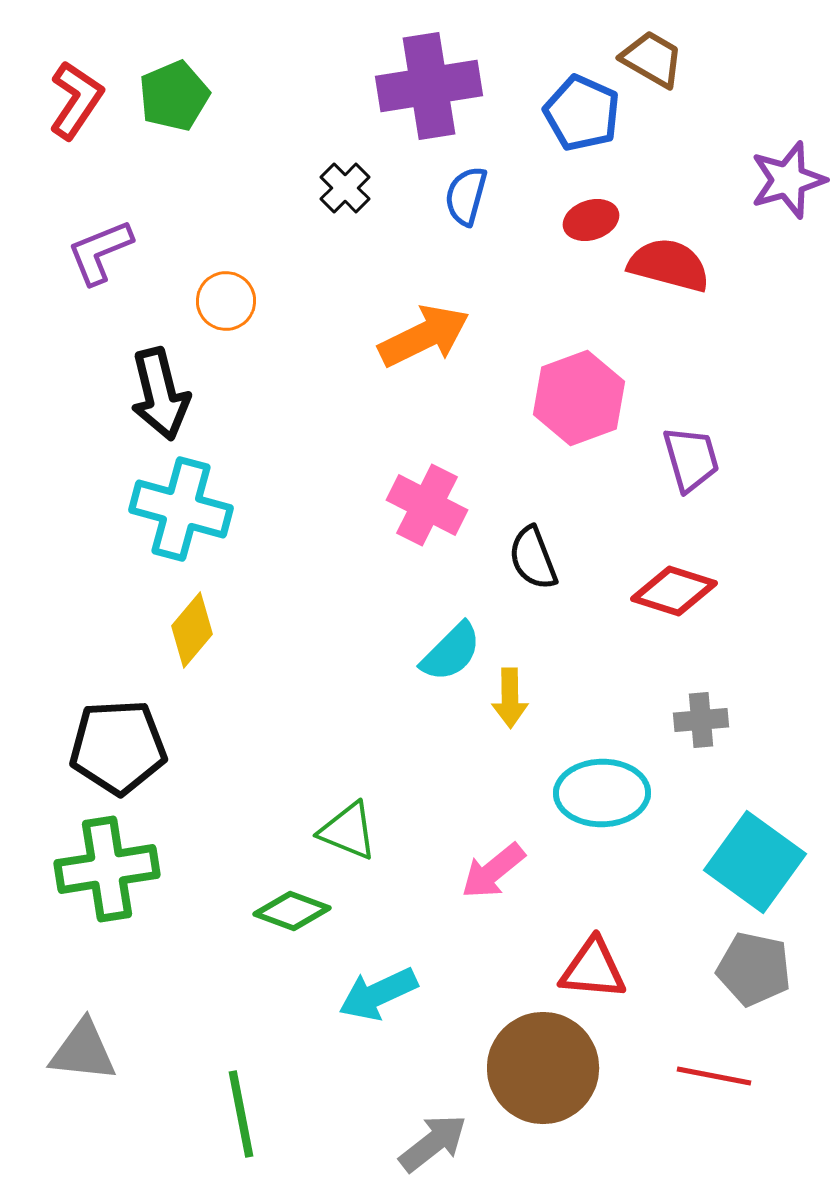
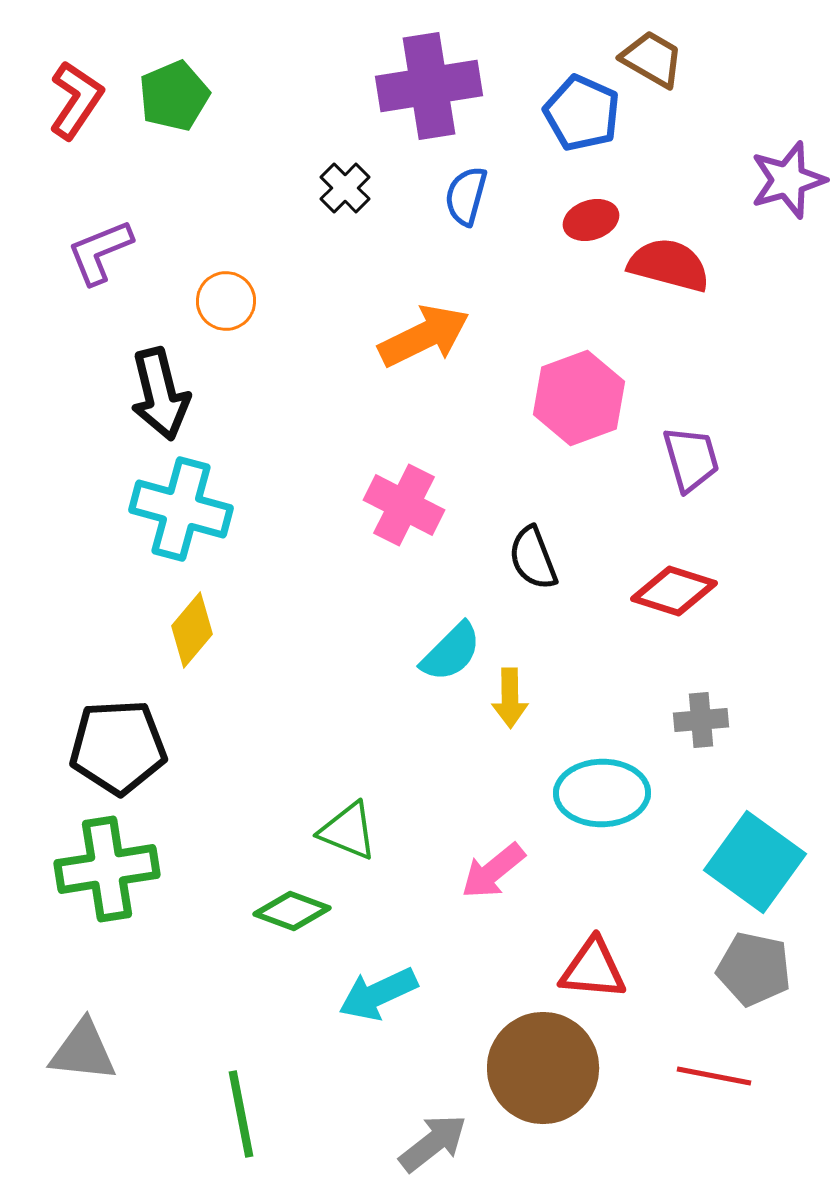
pink cross: moved 23 px left
